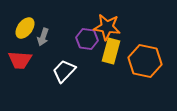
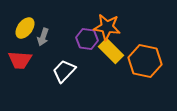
yellow rectangle: rotated 60 degrees counterclockwise
